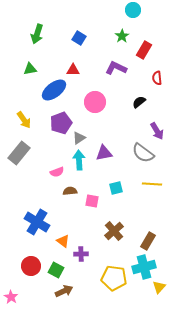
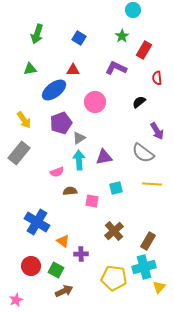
purple triangle: moved 4 px down
pink star: moved 5 px right, 3 px down; rotated 16 degrees clockwise
